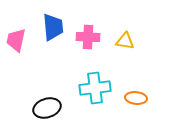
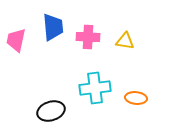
black ellipse: moved 4 px right, 3 px down
